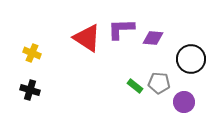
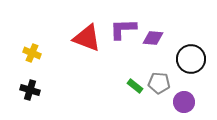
purple L-shape: moved 2 px right
red triangle: rotated 12 degrees counterclockwise
